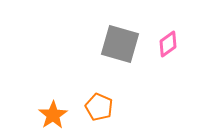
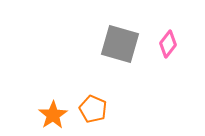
pink diamond: rotated 16 degrees counterclockwise
orange pentagon: moved 6 px left, 2 px down
